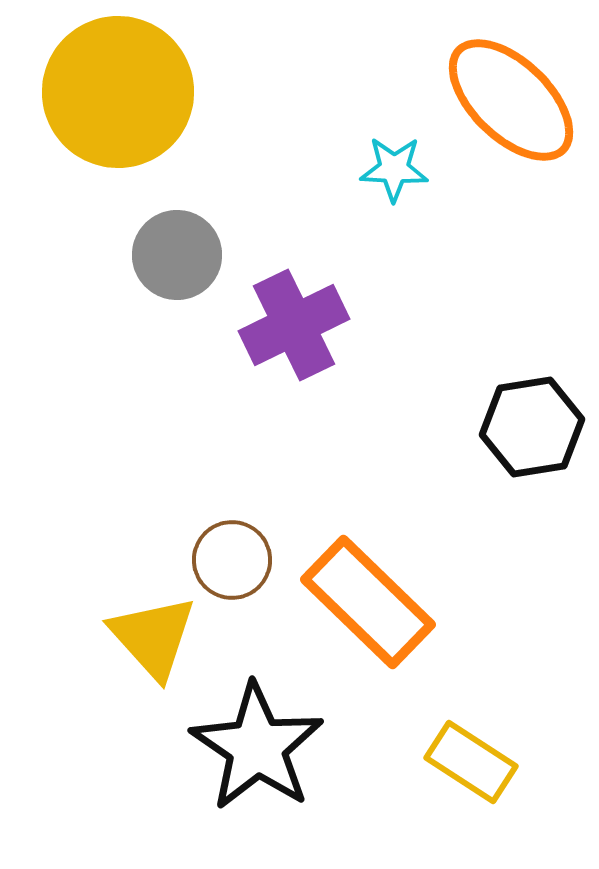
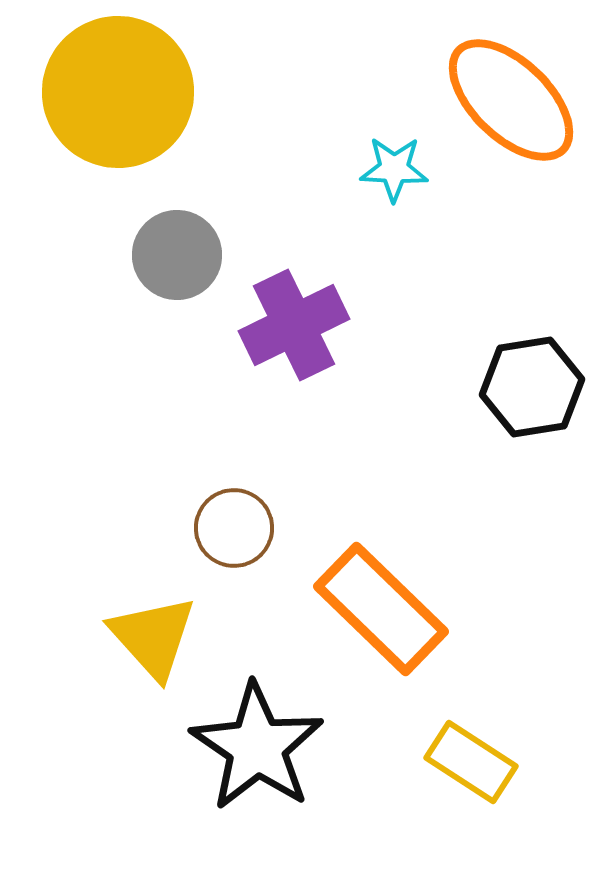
black hexagon: moved 40 px up
brown circle: moved 2 px right, 32 px up
orange rectangle: moved 13 px right, 7 px down
